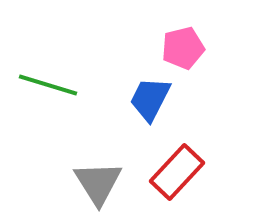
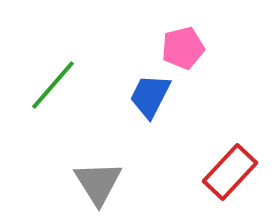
green line: moved 5 px right; rotated 66 degrees counterclockwise
blue trapezoid: moved 3 px up
red rectangle: moved 53 px right
